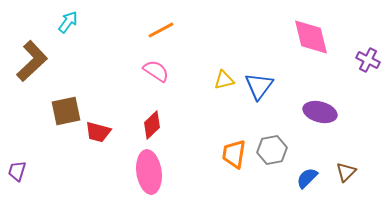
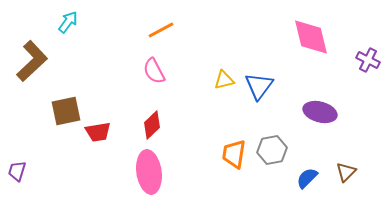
pink semicircle: moved 2 px left; rotated 152 degrees counterclockwise
red trapezoid: rotated 24 degrees counterclockwise
